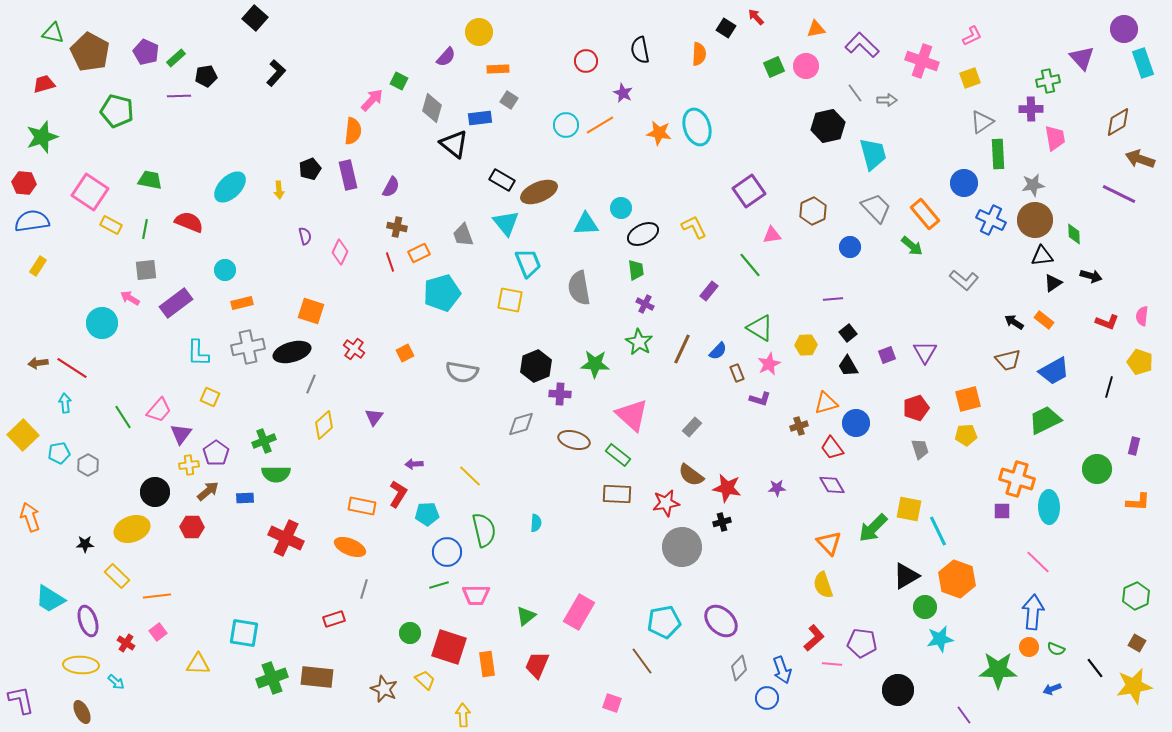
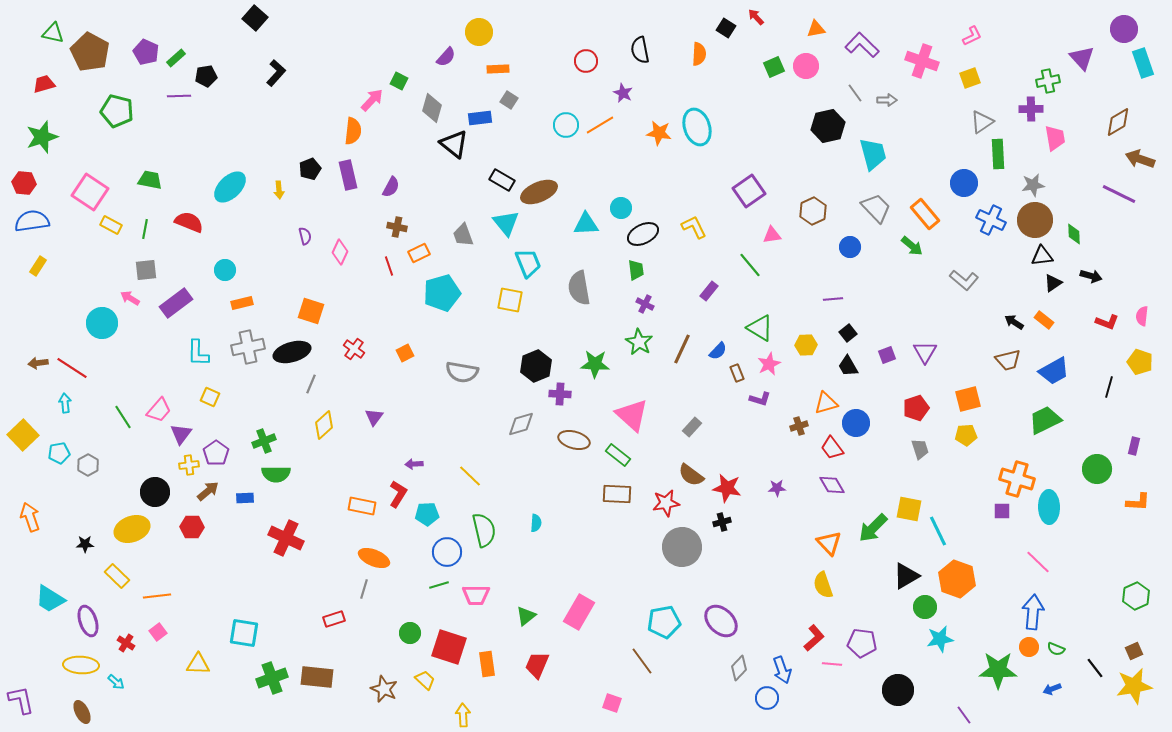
red line at (390, 262): moved 1 px left, 4 px down
orange ellipse at (350, 547): moved 24 px right, 11 px down
brown square at (1137, 643): moved 3 px left, 8 px down; rotated 36 degrees clockwise
